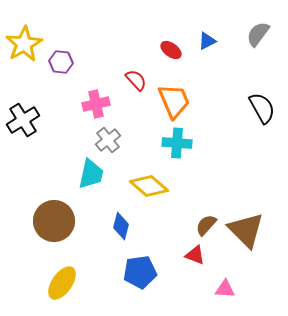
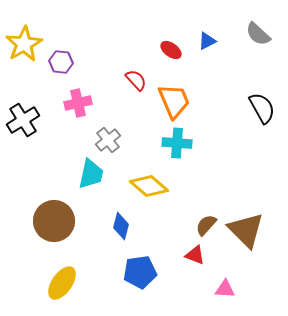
gray semicircle: rotated 84 degrees counterclockwise
pink cross: moved 18 px left, 1 px up
